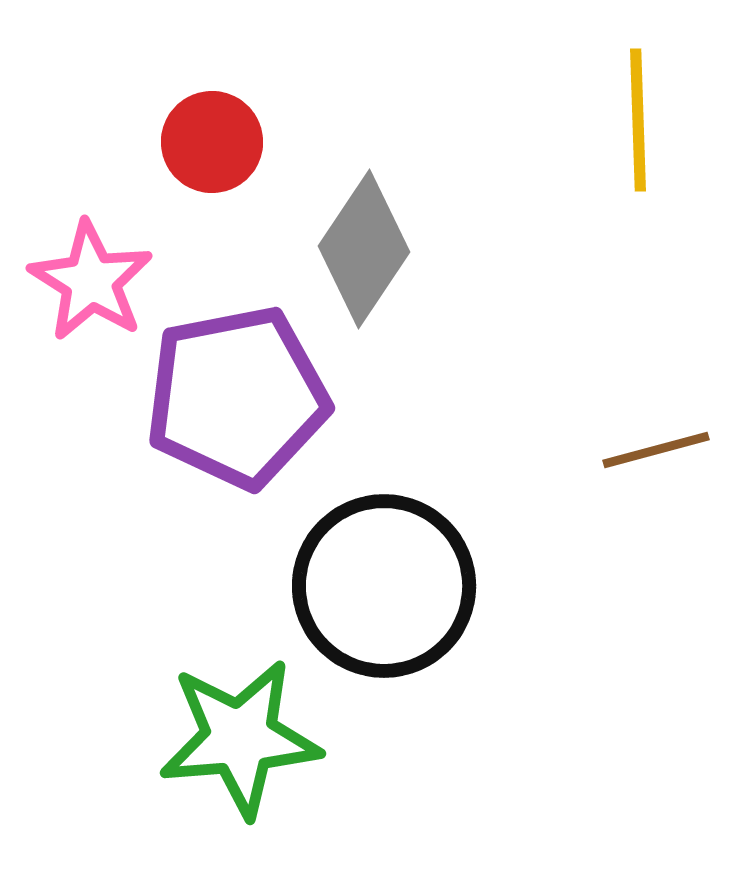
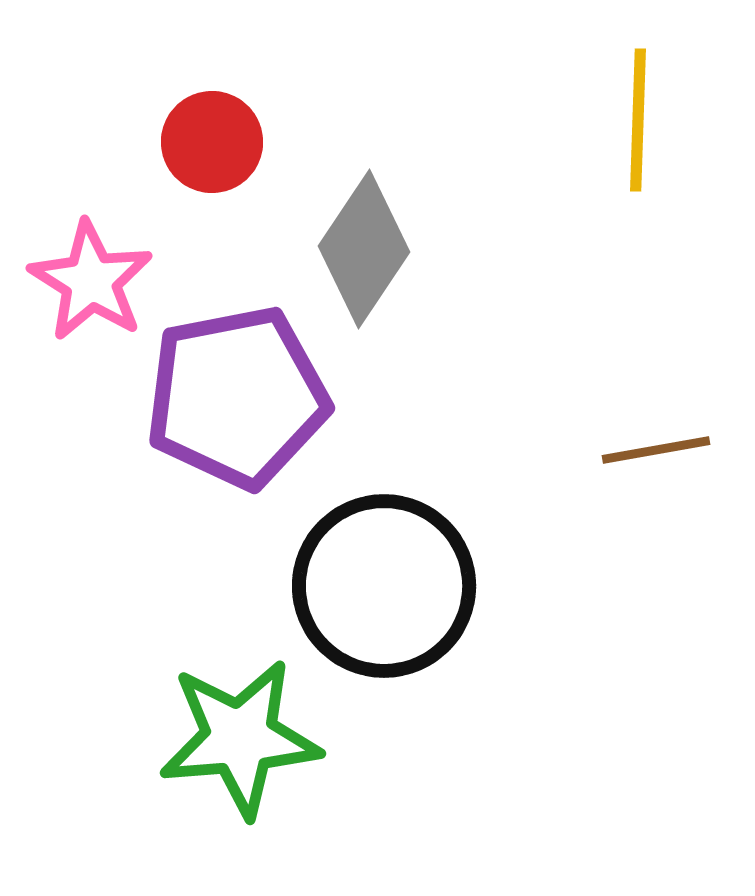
yellow line: rotated 4 degrees clockwise
brown line: rotated 5 degrees clockwise
